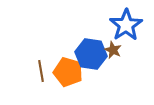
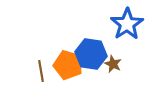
blue star: moved 1 px right, 1 px up
brown star: moved 14 px down
orange pentagon: moved 7 px up
